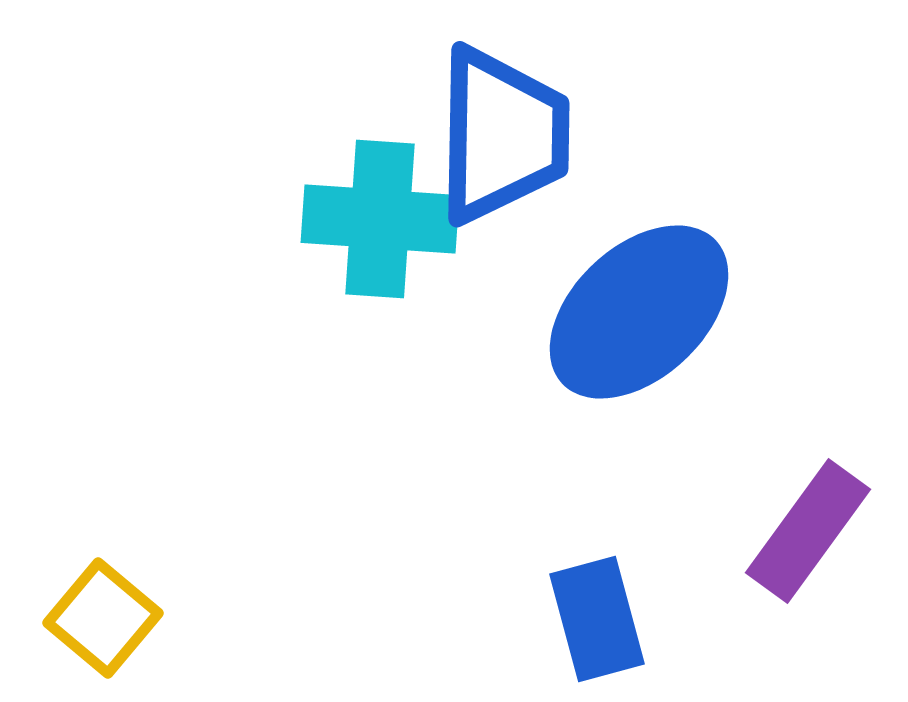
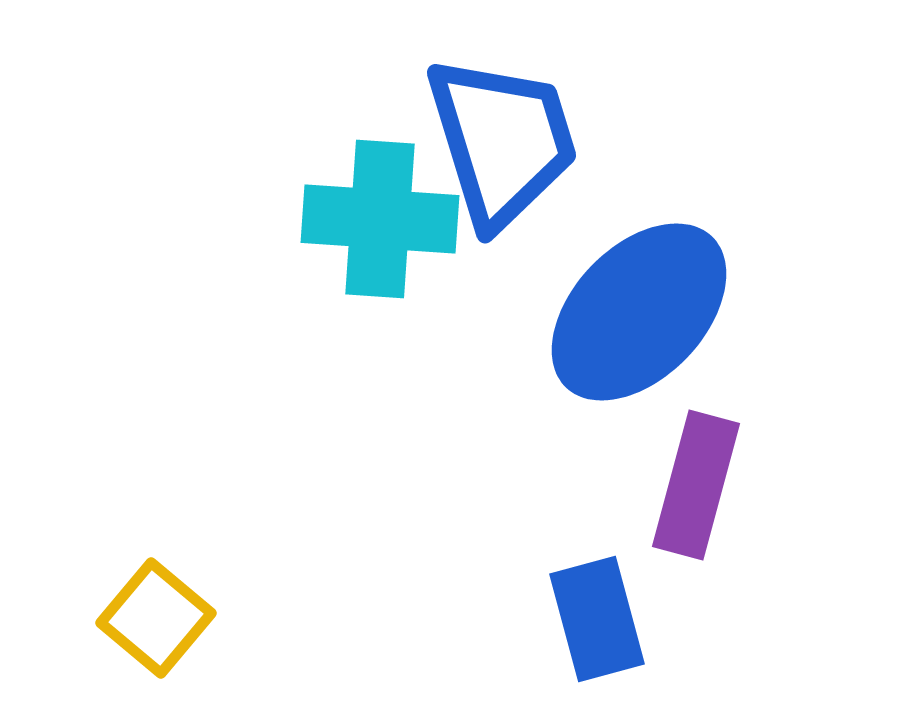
blue trapezoid: moved 6 px down; rotated 18 degrees counterclockwise
blue ellipse: rotated 3 degrees counterclockwise
purple rectangle: moved 112 px left, 46 px up; rotated 21 degrees counterclockwise
yellow square: moved 53 px right
